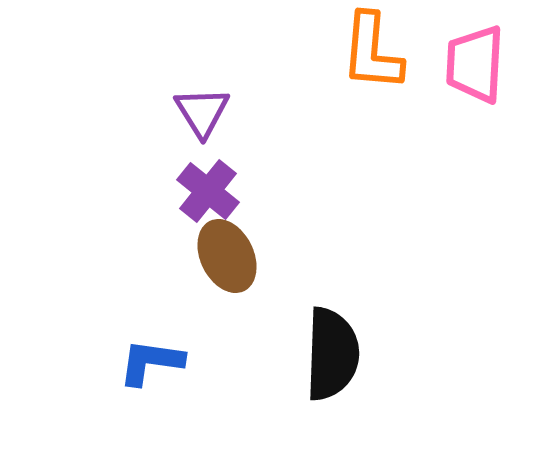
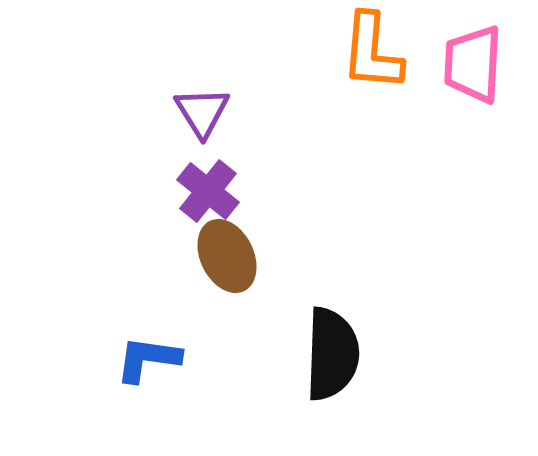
pink trapezoid: moved 2 px left
blue L-shape: moved 3 px left, 3 px up
